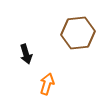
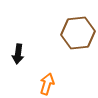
black arrow: moved 8 px left; rotated 24 degrees clockwise
